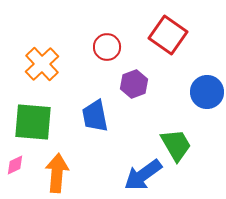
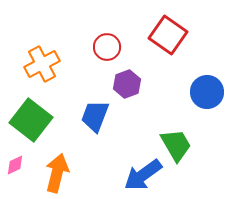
orange cross: rotated 16 degrees clockwise
purple hexagon: moved 7 px left
blue trapezoid: rotated 32 degrees clockwise
green square: moved 2 px left, 2 px up; rotated 33 degrees clockwise
orange arrow: rotated 9 degrees clockwise
